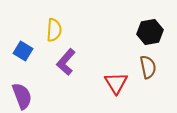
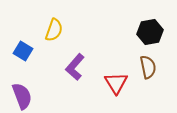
yellow semicircle: rotated 15 degrees clockwise
purple L-shape: moved 9 px right, 5 px down
